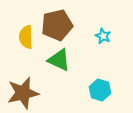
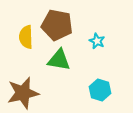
brown pentagon: rotated 24 degrees clockwise
cyan star: moved 6 px left, 5 px down
green triangle: rotated 15 degrees counterclockwise
